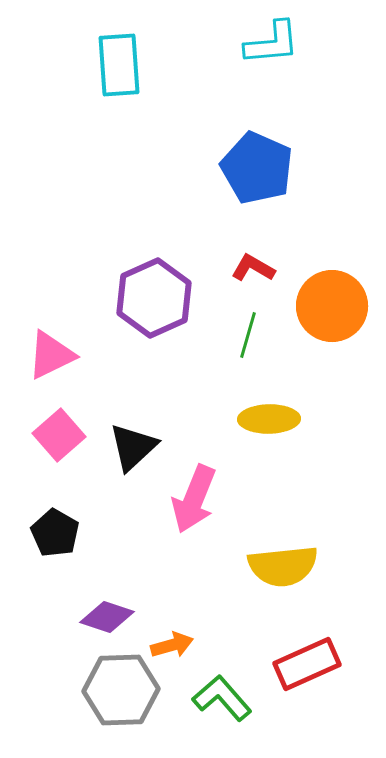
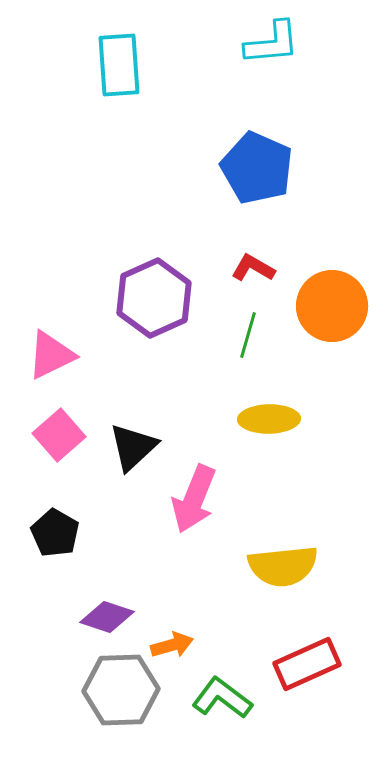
green L-shape: rotated 12 degrees counterclockwise
